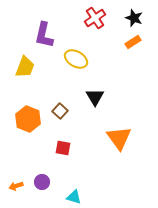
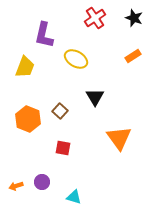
orange rectangle: moved 14 px down
